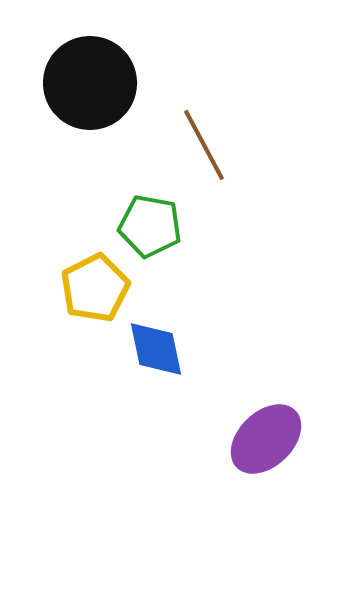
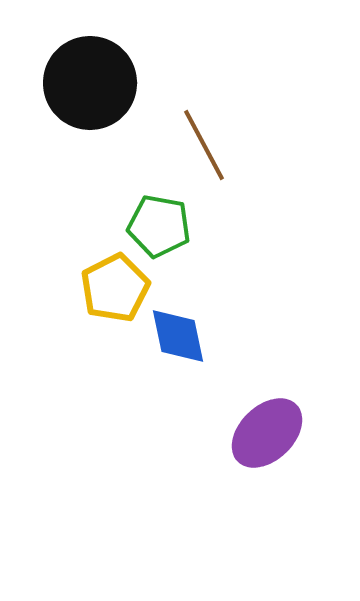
green pentagon: moved 9 px right
yellow pentagon: moved 20 px right
blue diamond: moved 22 px right, 13 px up
purple ellipse: moved 1 px right, 6 px up
